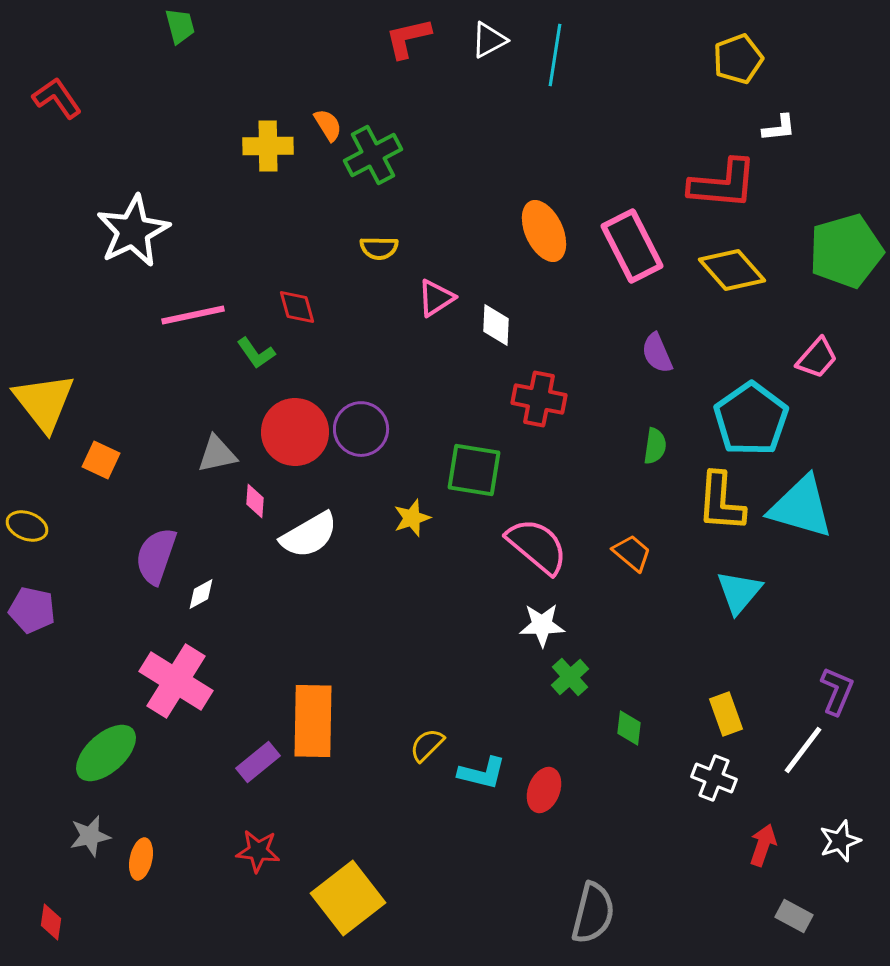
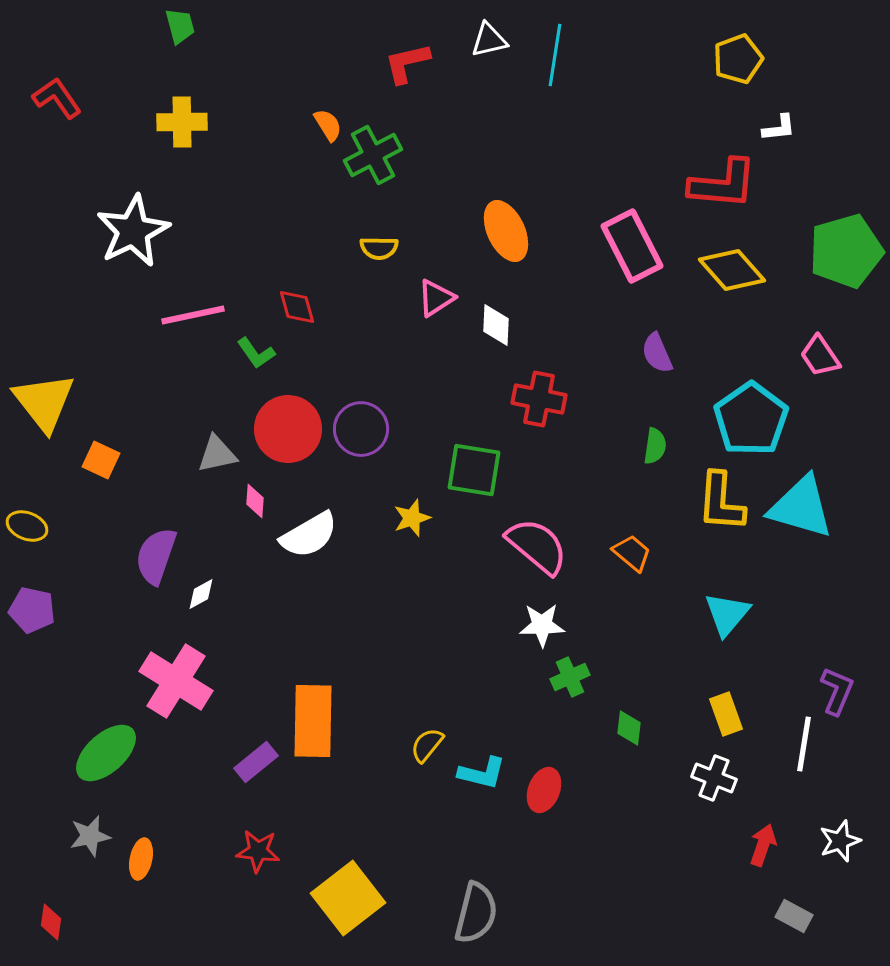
red L-shape at (408, 38): moved 1 px left, 25 px down
white triangle at (489, 40): rotated 15 degrees clockwise
yellow cross at (268, 146): moved 86 px left, 24 px up
orange ellipse at (544, 231): moved 38 px left
pink trapezoid at (817, 358): moved 3 px right, 2 px up; rotated 105 degrees clockwise
red circle at (295, 432): moved 7 px left, 3 px up
cyan triangle at (739, 592): moved 12 px left, 22 px down
green cross at (570, 677): rotated 18 degrees clockwise
yellow semicircle at (427, 745): rotated 6 degrees counterclockwise
white line at (803, 750): moved 1 px right, 6 px up; rotated 28 degrees counterclockwise
purple rectangle at (258, 762): moved 2 px left
gray semicircle at (593, 913): moved 117 px left
